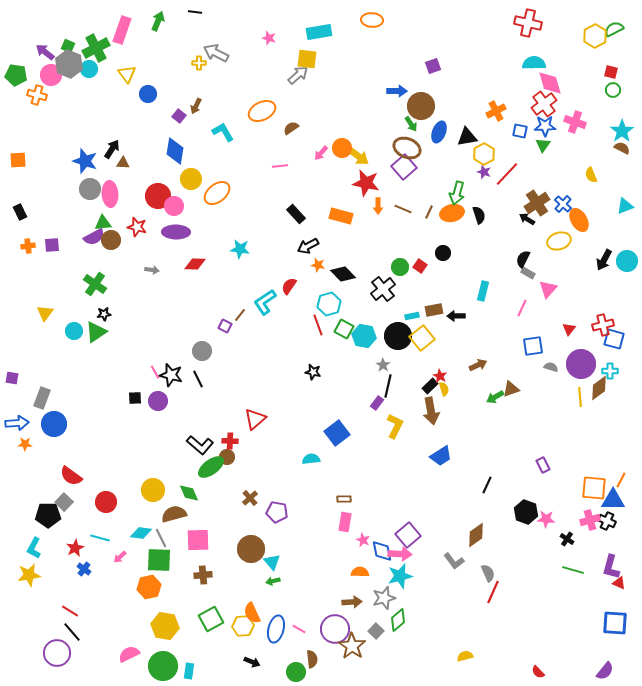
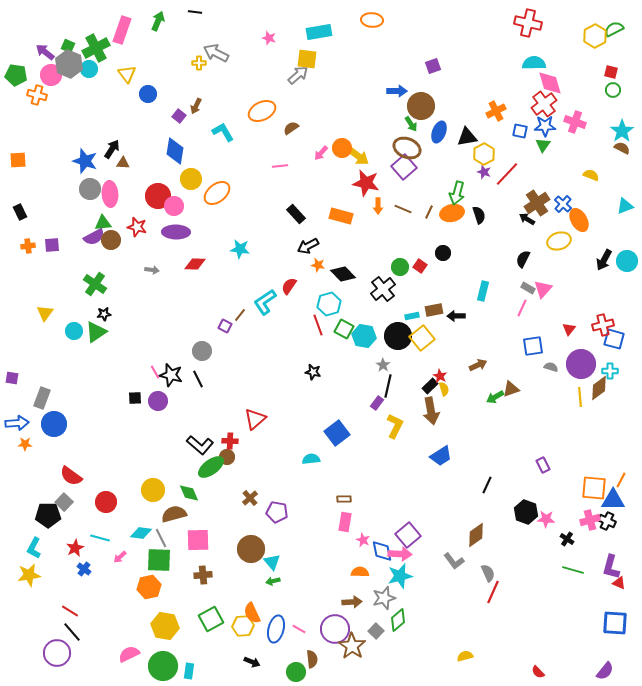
yellow semicircle at (591, 175): rotated 133 degrees clockwise
gray rectangle at (528, 273): moved 15 px down
pink triangle at (548, 289): moved 5 px left
